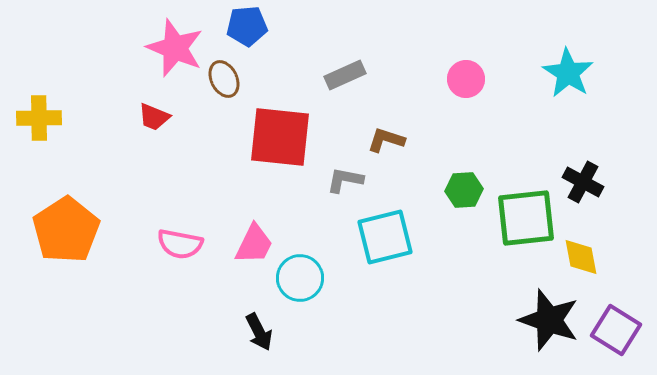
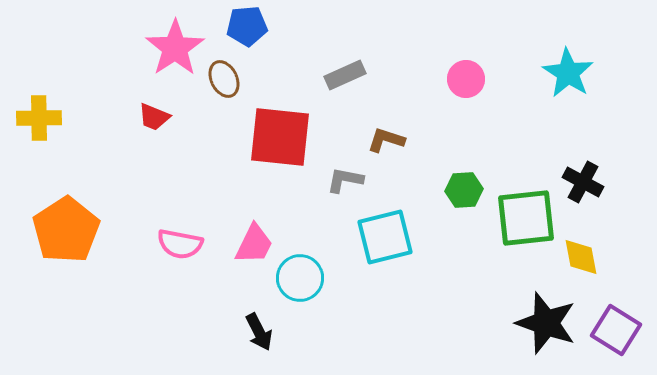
pink star: rotated 16 degrees clockwise
black star: moved 3 px left, 3 px down
